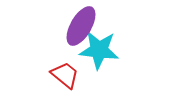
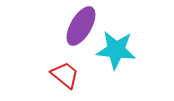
cyan star: moved 17 px right
